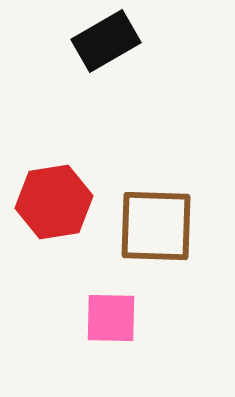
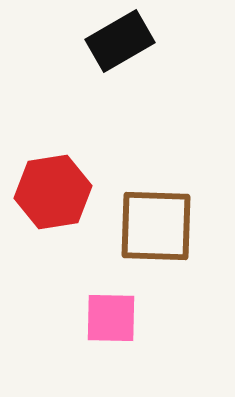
black rectangle: moved 14 px right
red hexagon: moved 1 px left, 10 px up
